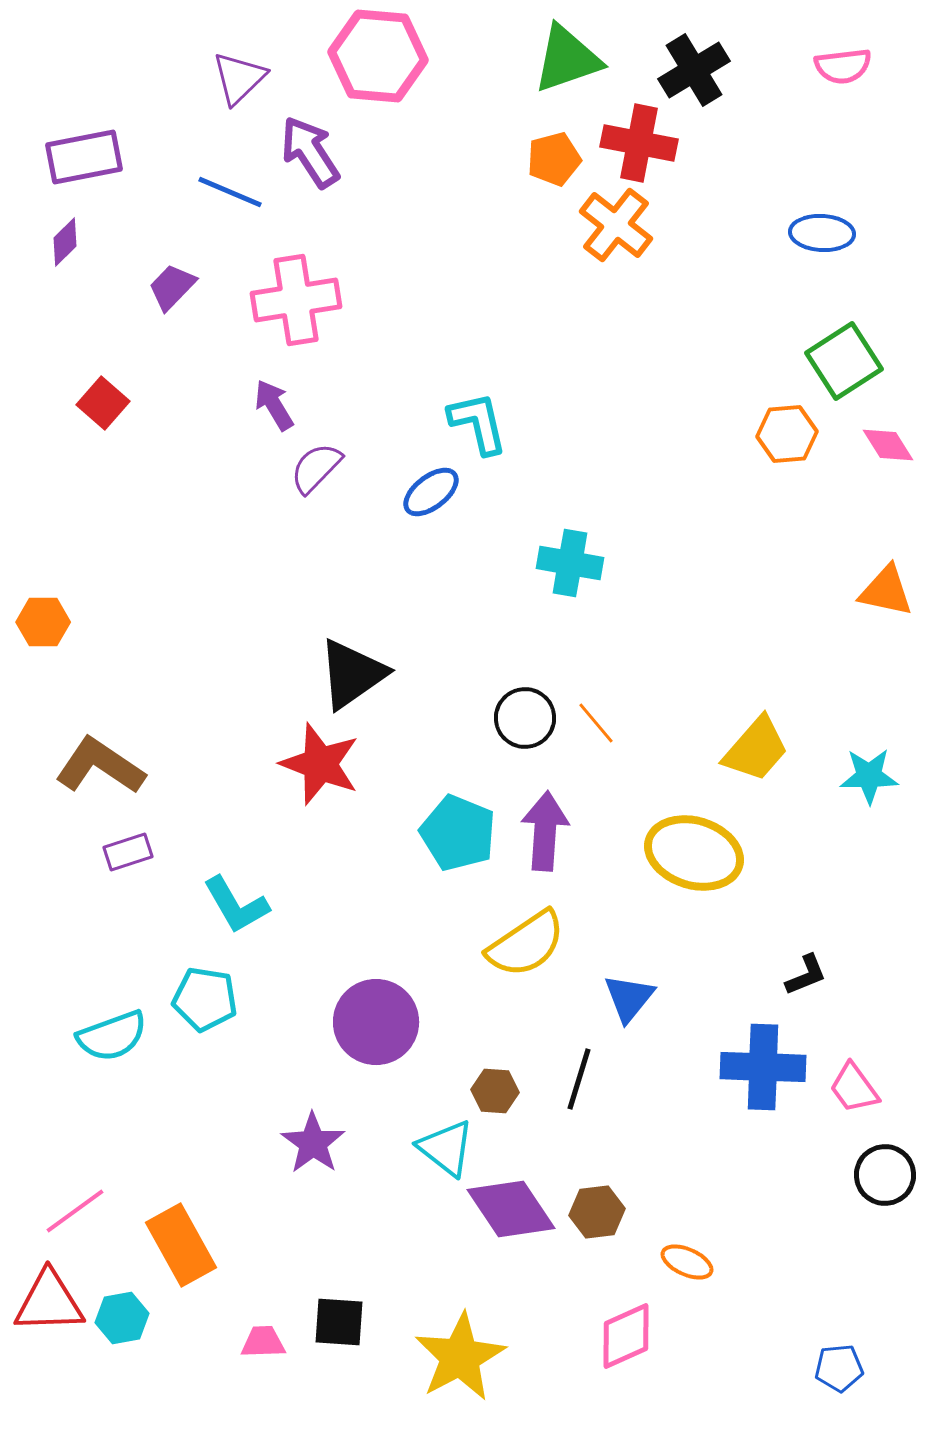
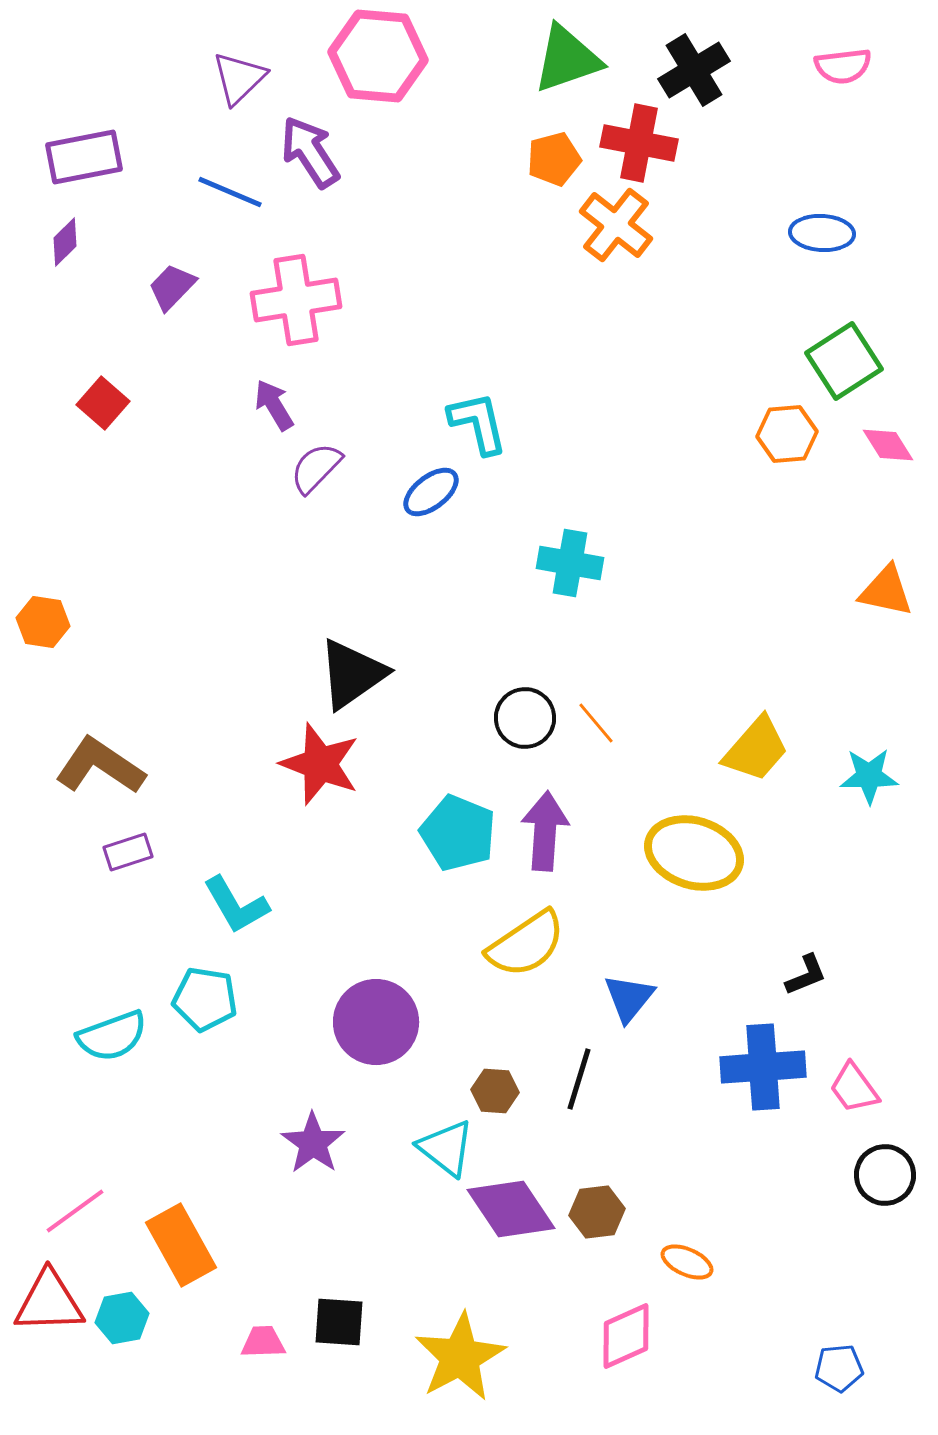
orange hexagon at (43, 622): rotated 9 degrees clockwise
blue cross at (763, 1067): rotated 6 degrees counterclockwise
